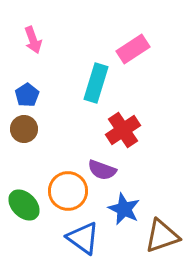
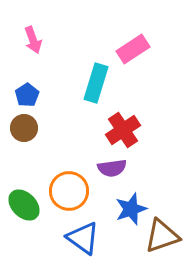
brown circle: moved 1 px up
purple semicircle: moved 10 px right, 2 px up; rotated 28 degrees counterclockwise
orange circle: moved 1 px right
blue star: moved 7 px right; rotated 28 degrees clockwise
